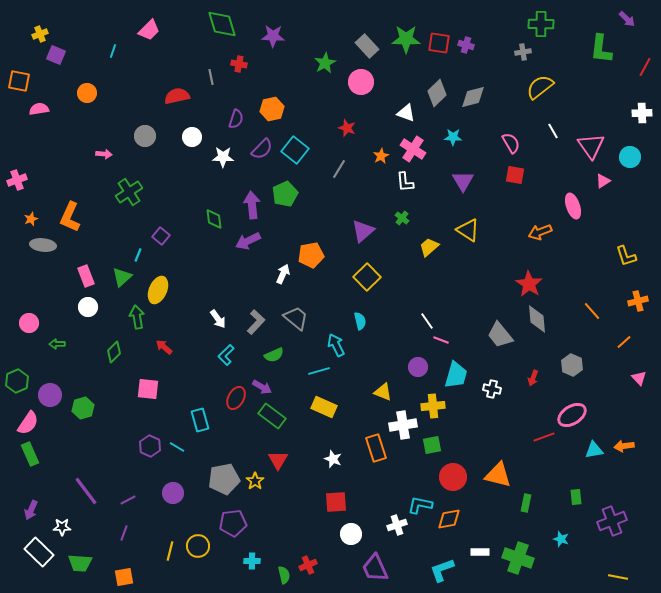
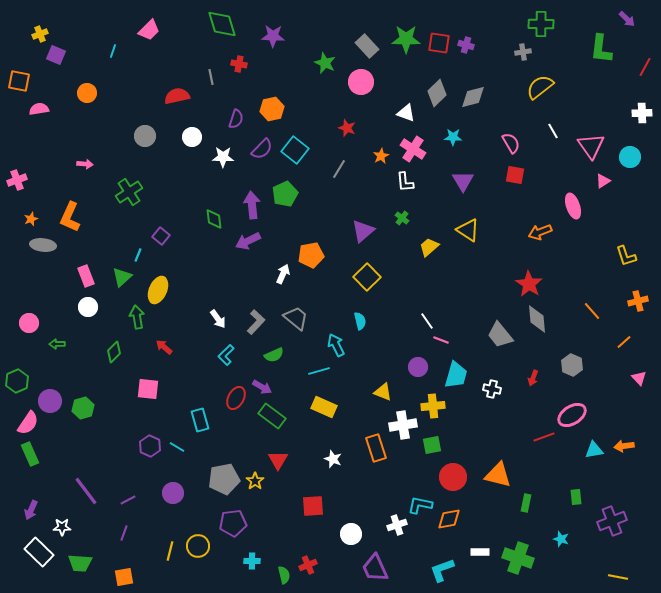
green star at (325, 63): rotated 20 degrees counterclockwise
pink arrow at (104, 154): moved 19 px left, 10 px down
purple circle at (50, 395): moved 6 px down
red square at (336, 502): moved 23 px left, 4 px down
